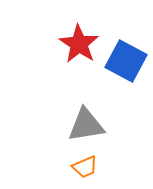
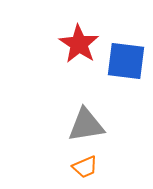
blue square: rotated 21 degrees counterclockwise
